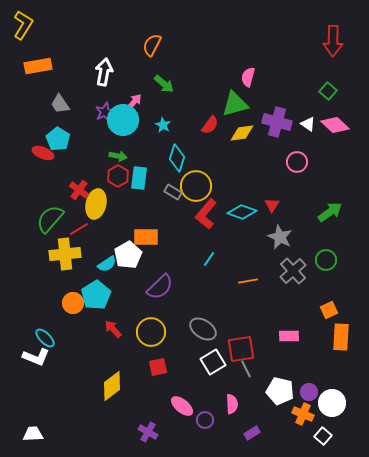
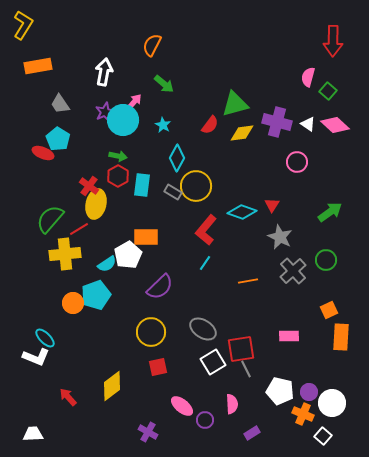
pink semicircle at (248, 77): moved 60 px right
cyan diamond at (177, 158): rotated 12 degrees clockwise
cyan rectangle at (139, 178): moved 3 px right, 7 px down
red cross at (79, 190): moved 10 px right, 4 px up
red L-shape at (206, 214): moved 16 px down
cyan line at (209, 259): moved 4 px left, 4 px down
cyan pentagon at (96, 295): rotated 12 degrees clockwise
red arrow at (113, 329): moved 45 px left, 68 px down
